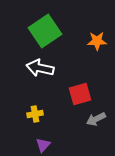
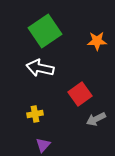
red square: rotated 20 degrees counterclockwise
